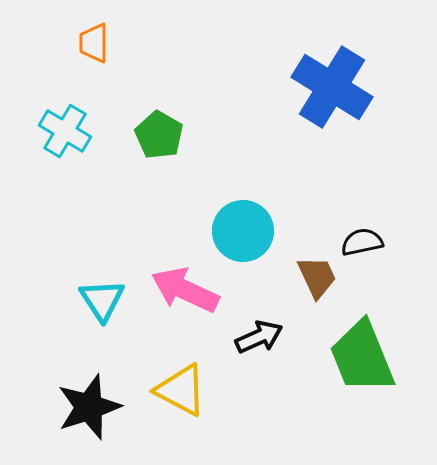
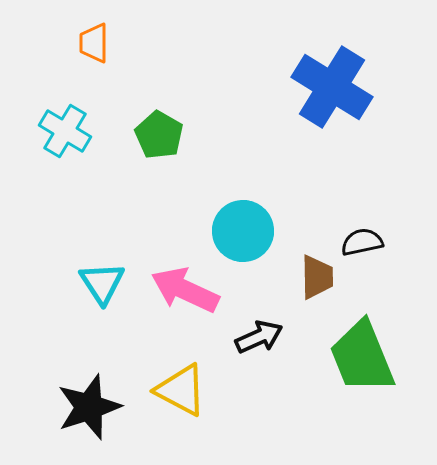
brown trapezoid: rotated 24 degrees clockwise
cyan triangle: moved 17 px up
